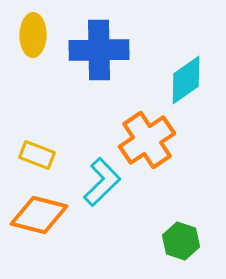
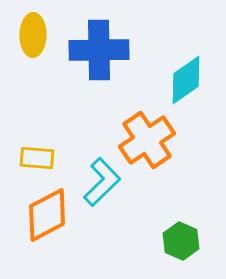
yellow rectangle: moved 3 px down; rotated 16 degrees counterclockwise
orange diamond: moved 8 px right; rotated 42 degrees counterclockwise
green hexagon: rotated 6 degrees clockwise
